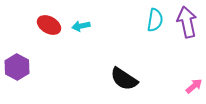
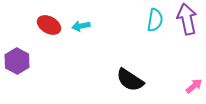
purple arrow: moved 3 px up
purple hexagon: moved 6 px up
black semicircle: moved 6 px right, 1 px down
